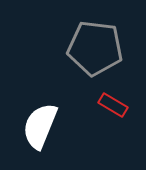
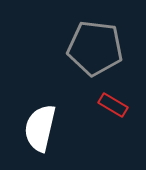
white semicircle: moved 2 px down; rotated 9 degrees counterclockwise
